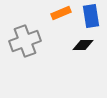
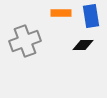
orange rectangle: rotated 24 degrees clockwise
